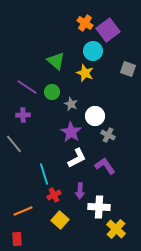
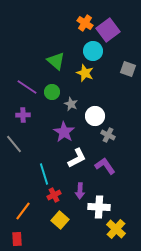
purple star: moved 7 px left
orange line: rotated 30 degrees counterclockwise
